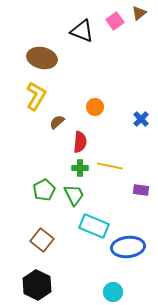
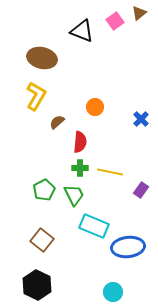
yellow line: moved 6 px down
purple rectangle: rotated 63 degrees counterclockwise
